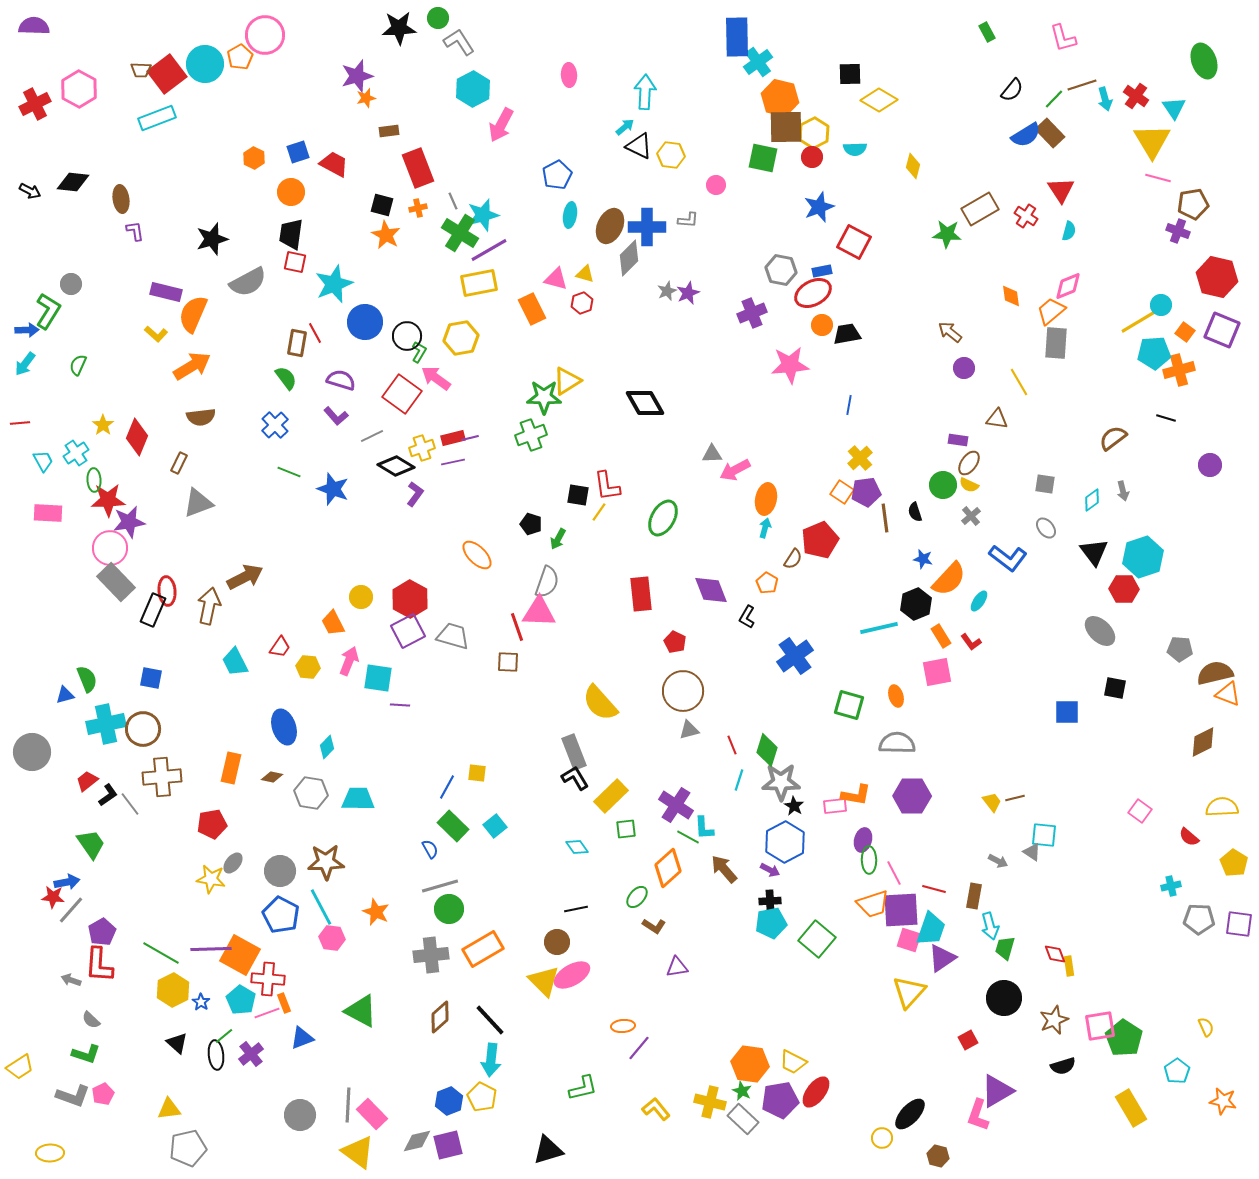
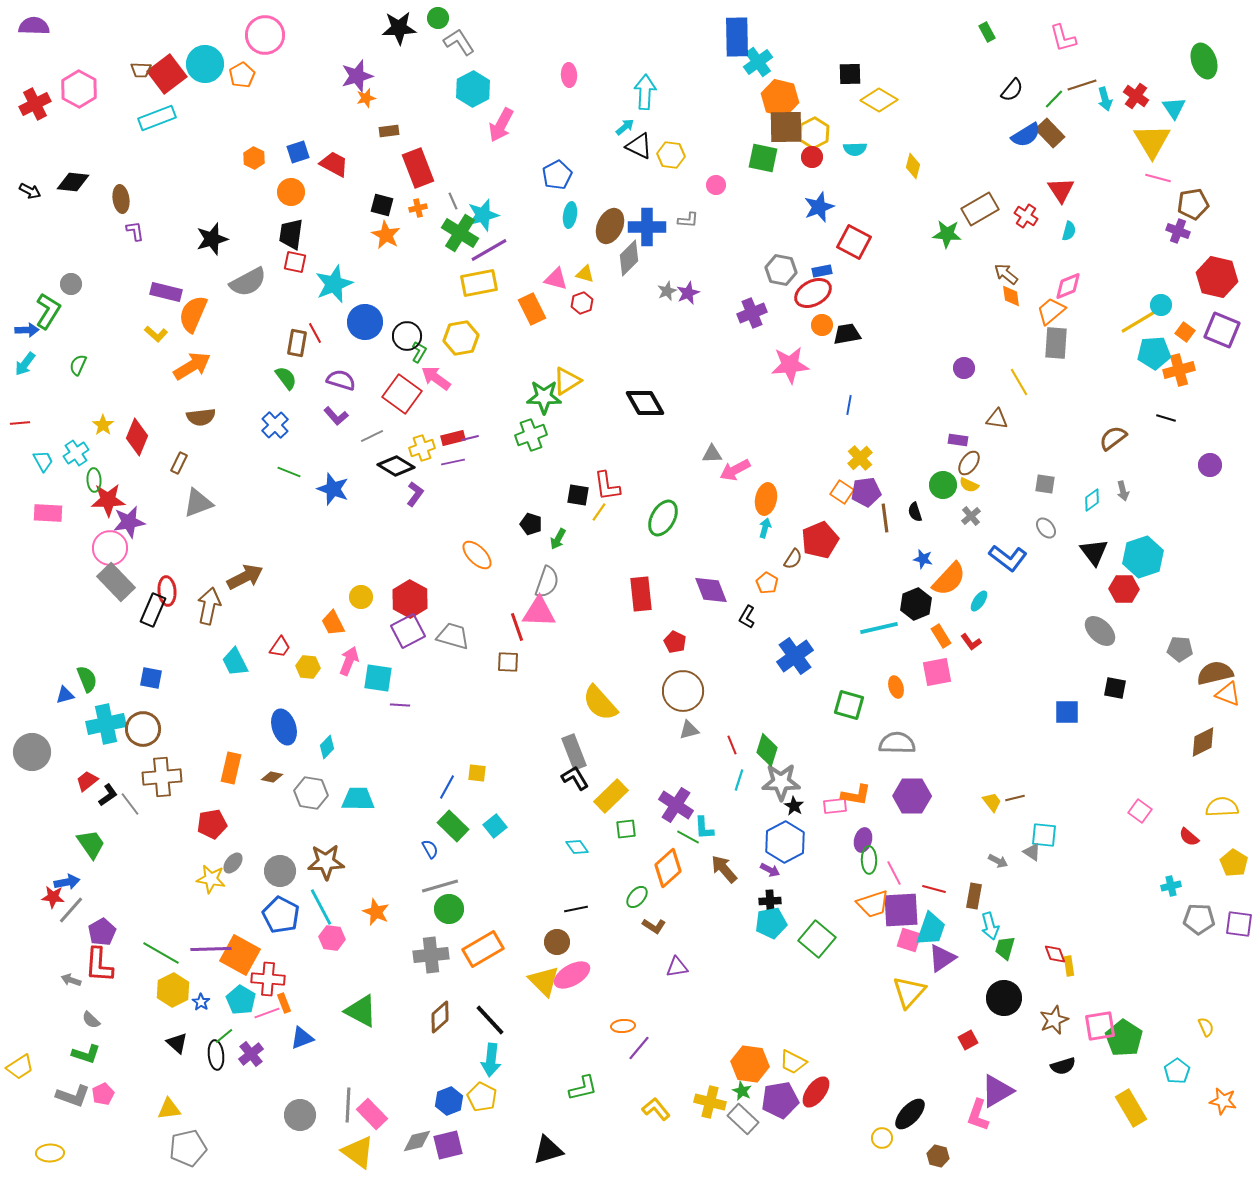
orange pentagon at (240, 57): moved 2 px right, 18 px down
brown arrow at (950, 332): moved 56 px right, 58 px up
orange ellipse at (896, 696): moved 9 px up
